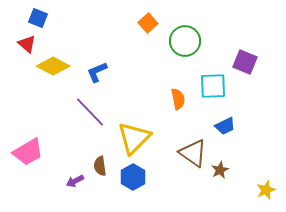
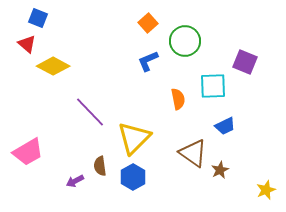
blue L-shape: moved 51 px right, 11 px up
